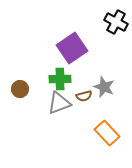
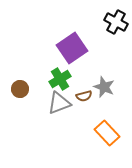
green cross: rotated 30 degrees counterclockwise
